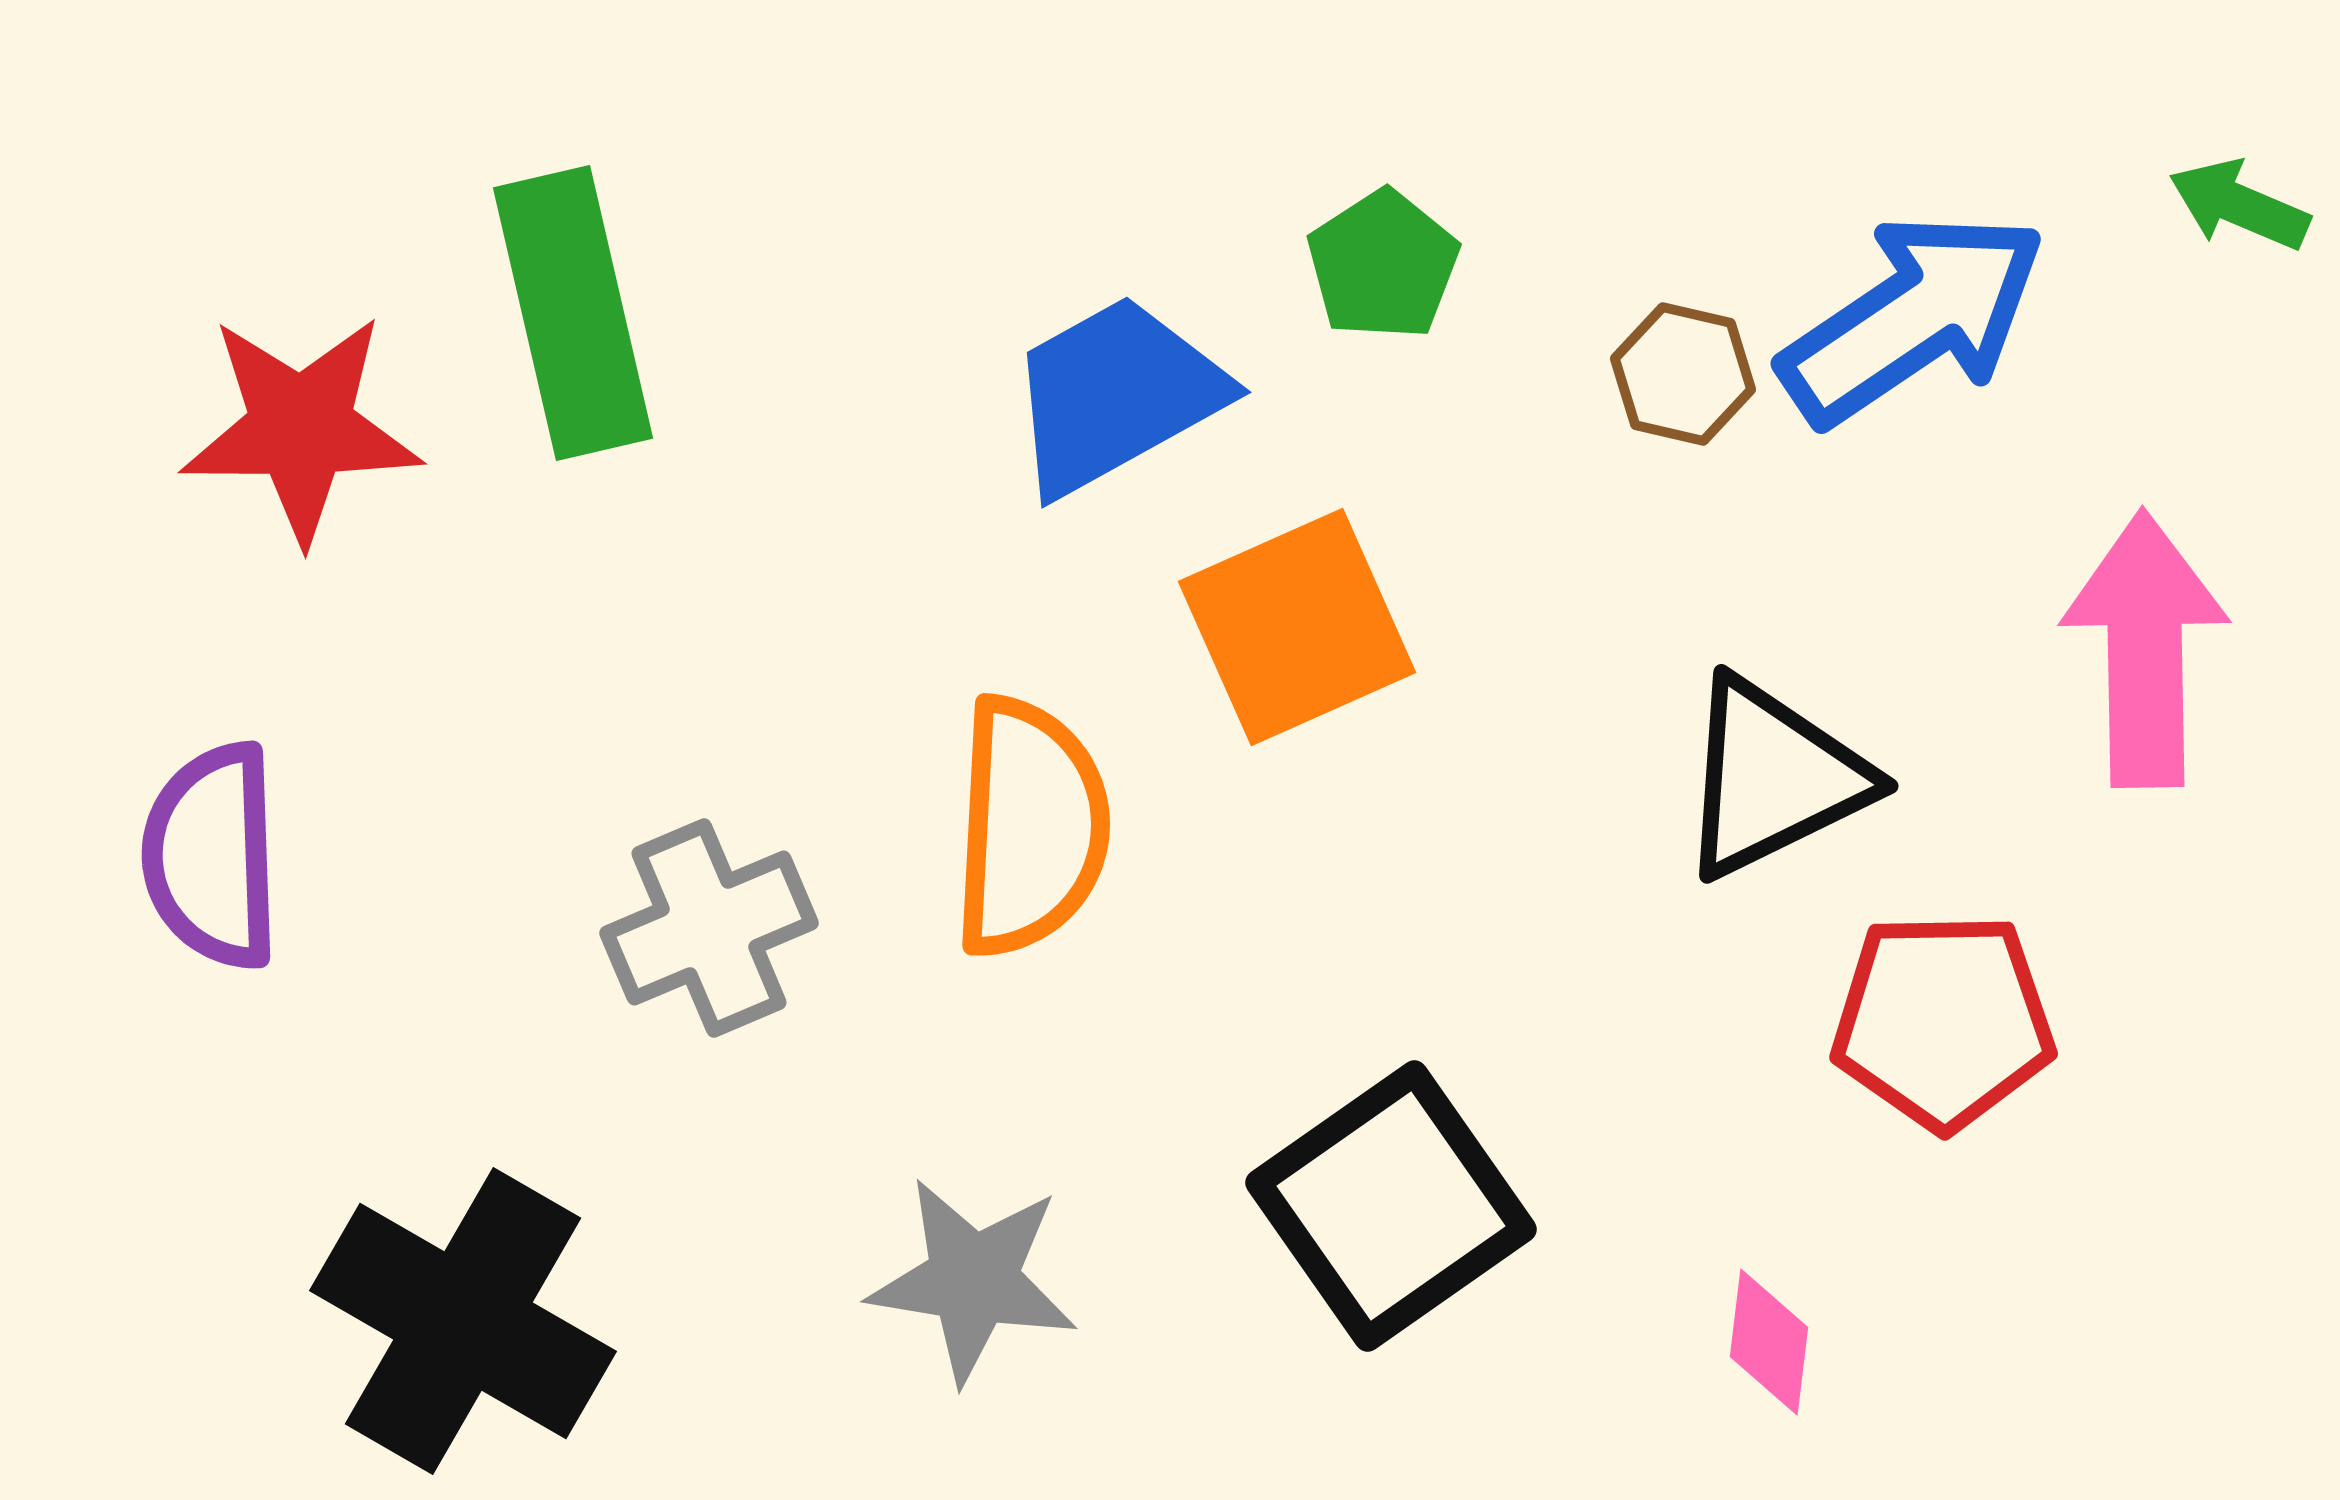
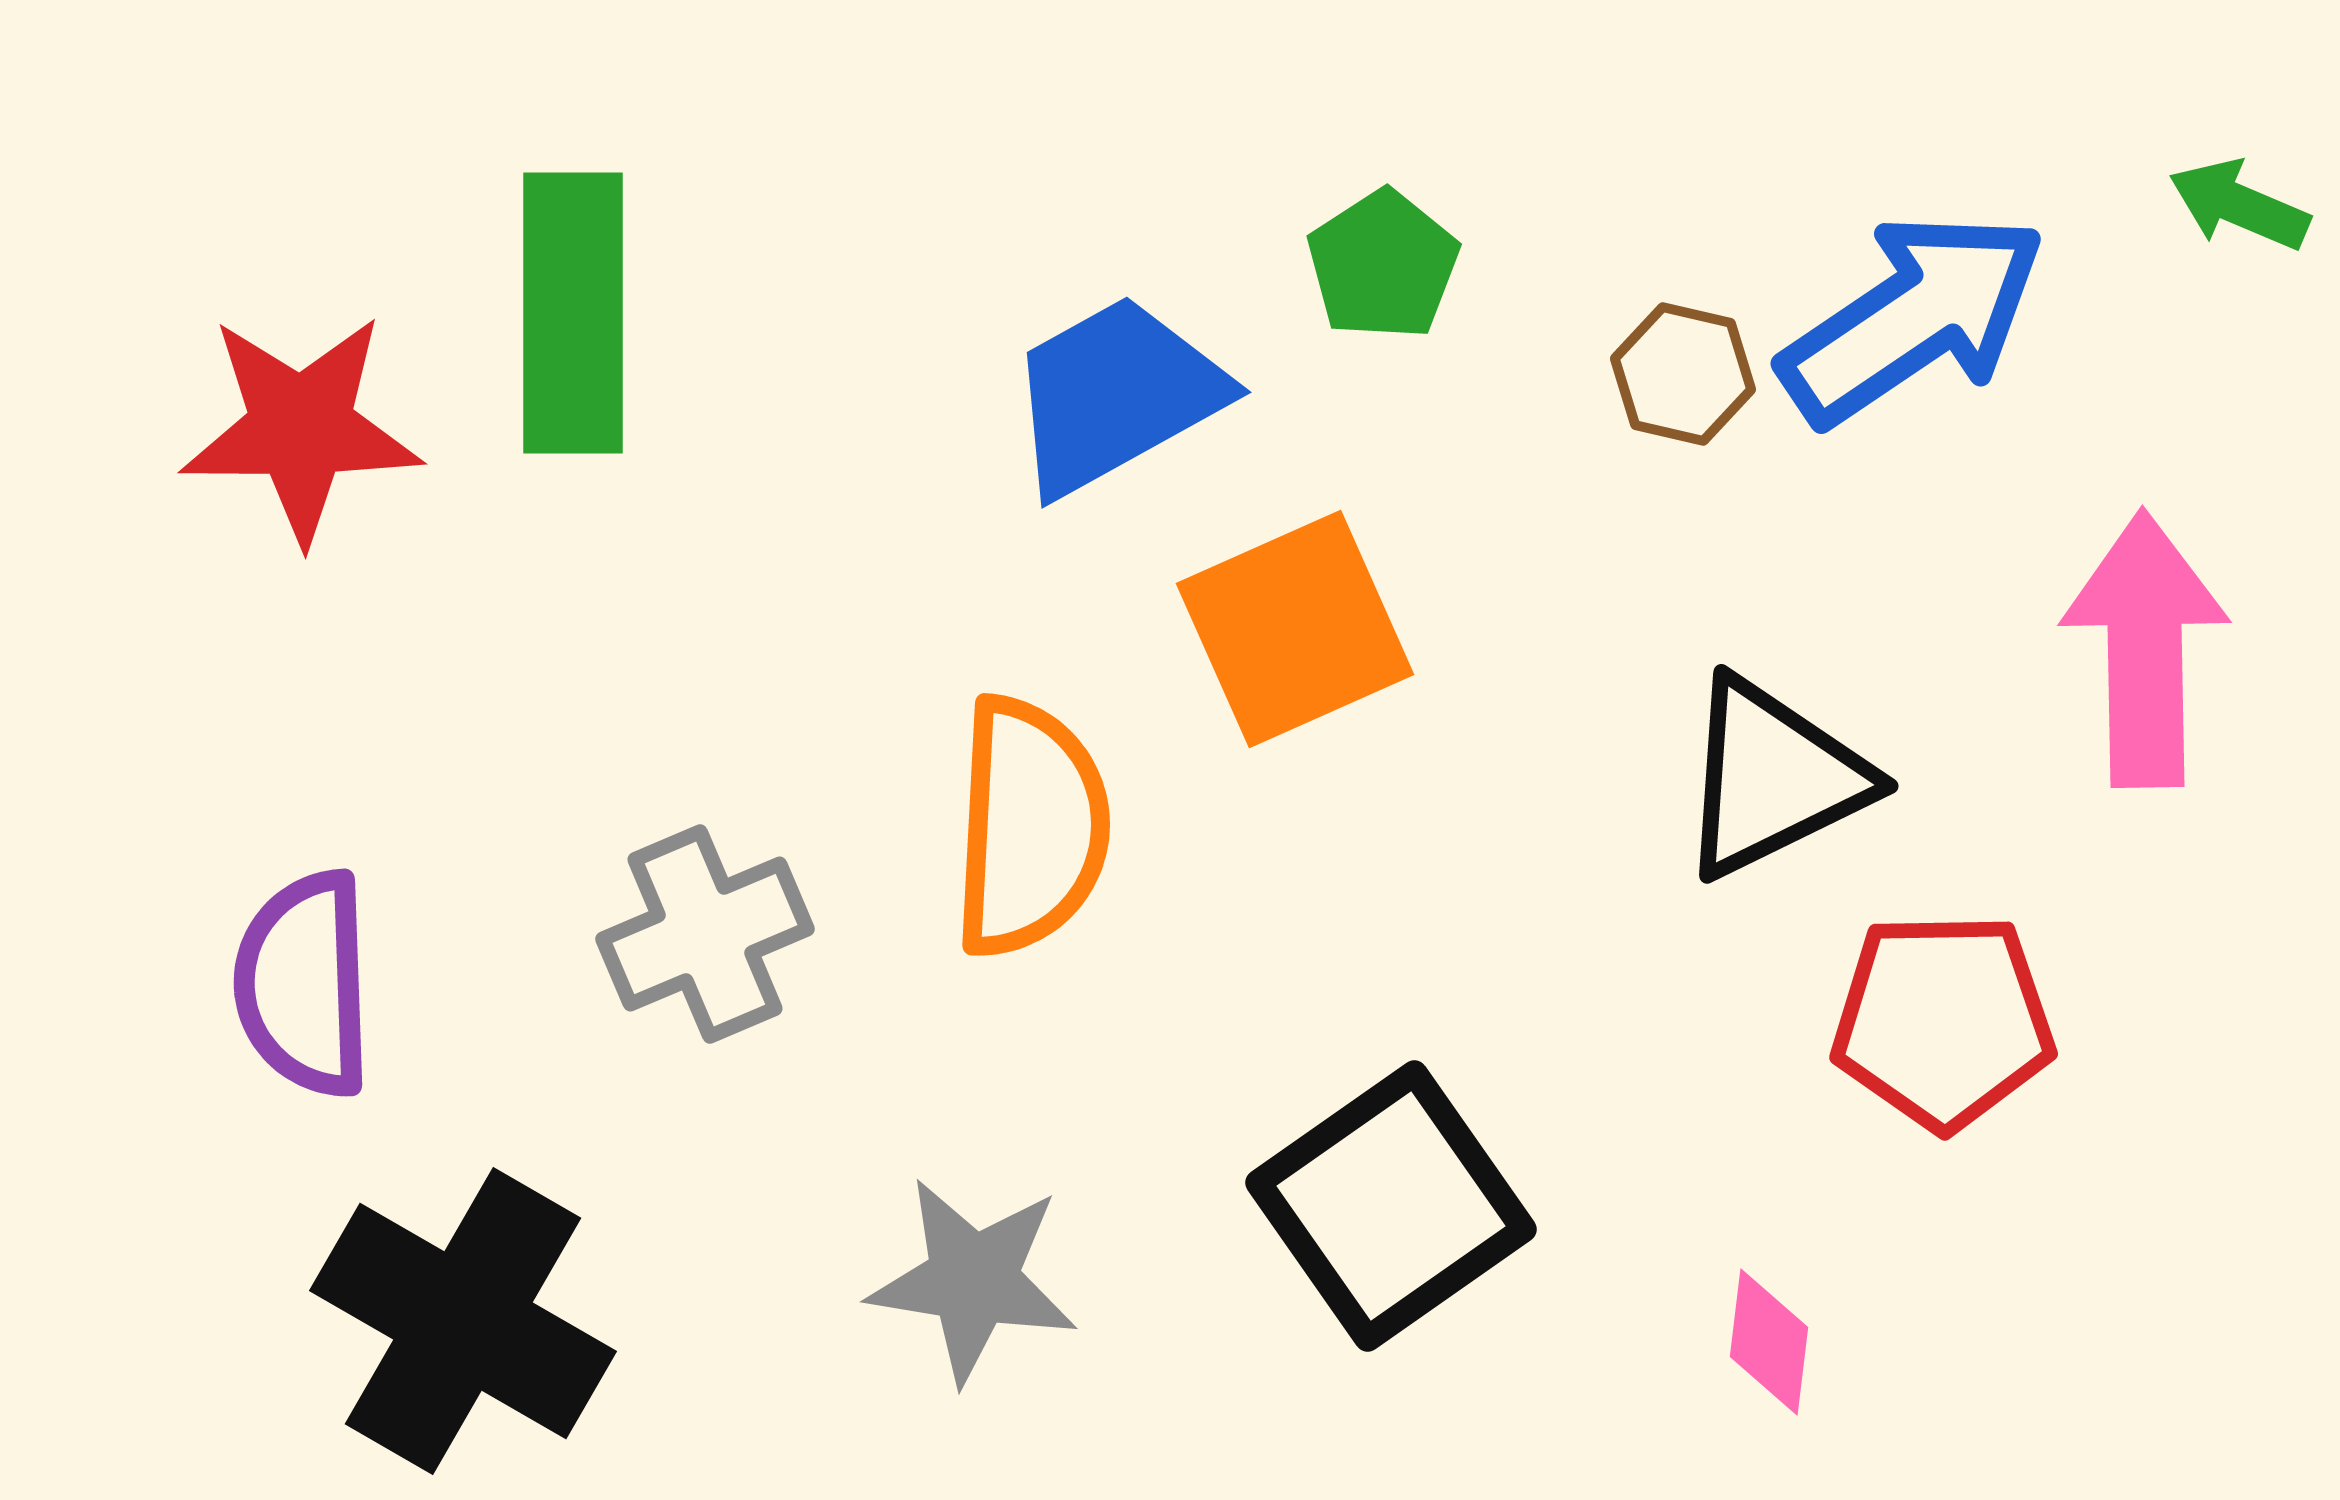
green rectangle: rotated 13 degrees clockwise
orange square: moved 2 px left, 2 px down
purple semicircle: moved 92 px right, 128 px down
gray cross: moved 4 px left, 6 px down
